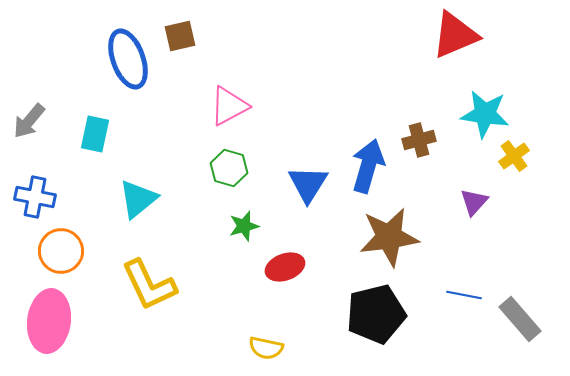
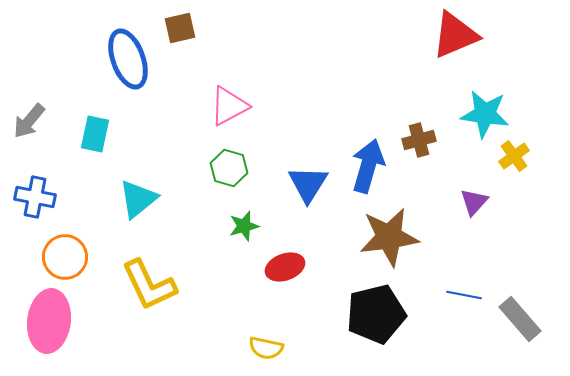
brown square: moved 8 px up
orange circle: moved 4 px right, 6 px down
